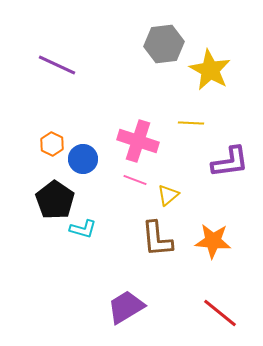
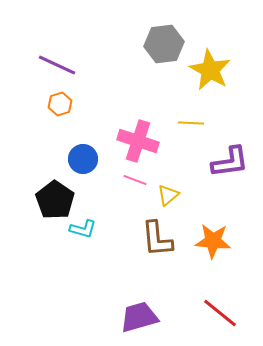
orange hexagon: moved 8 px right, 40 px up; rotated 15 degrees clockwise
purple trapezoid: moved 13 px right, 10 px down; rotated 15 degrees clockwise
